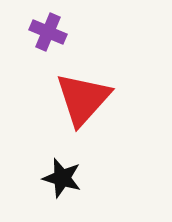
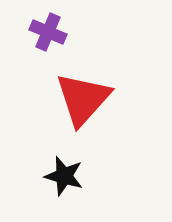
black star: moved 2 px right, 2 px up
